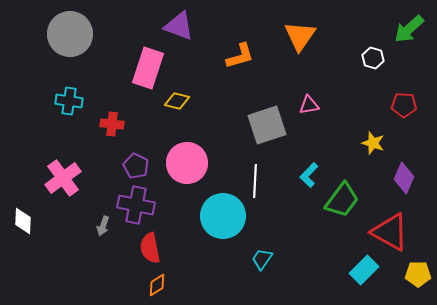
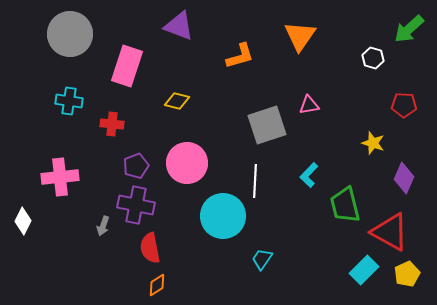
pink rectangle: moved 21 px left, 2 px up
purple pentagon: rotated 25 degrees clockwise
pink cross: moved 3 px left, 1 px up; rotated 30 degrees clockwise
green trapezoid: moved 3 px right, 5 px down; rotated 129 degrees clockwise
white diamond: rotated 24 degrees clockwise
yellow pentagon: moved 11 px left; rotated 25 degrees counterclockwise
